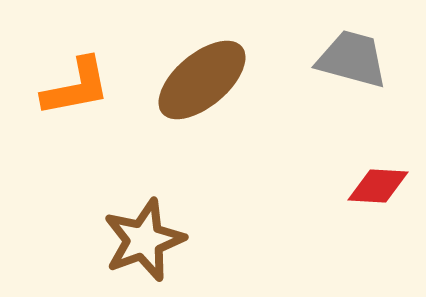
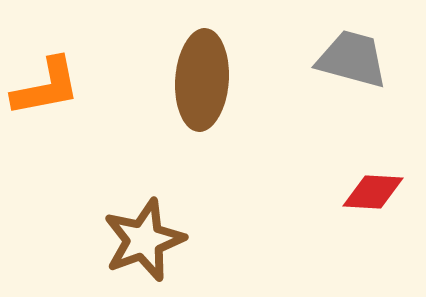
brown ellipse: rotated 46 degrees counterclockwise
orange L-shape: moved 30 px left
red diamond: moved 5 px left, 6 px down
